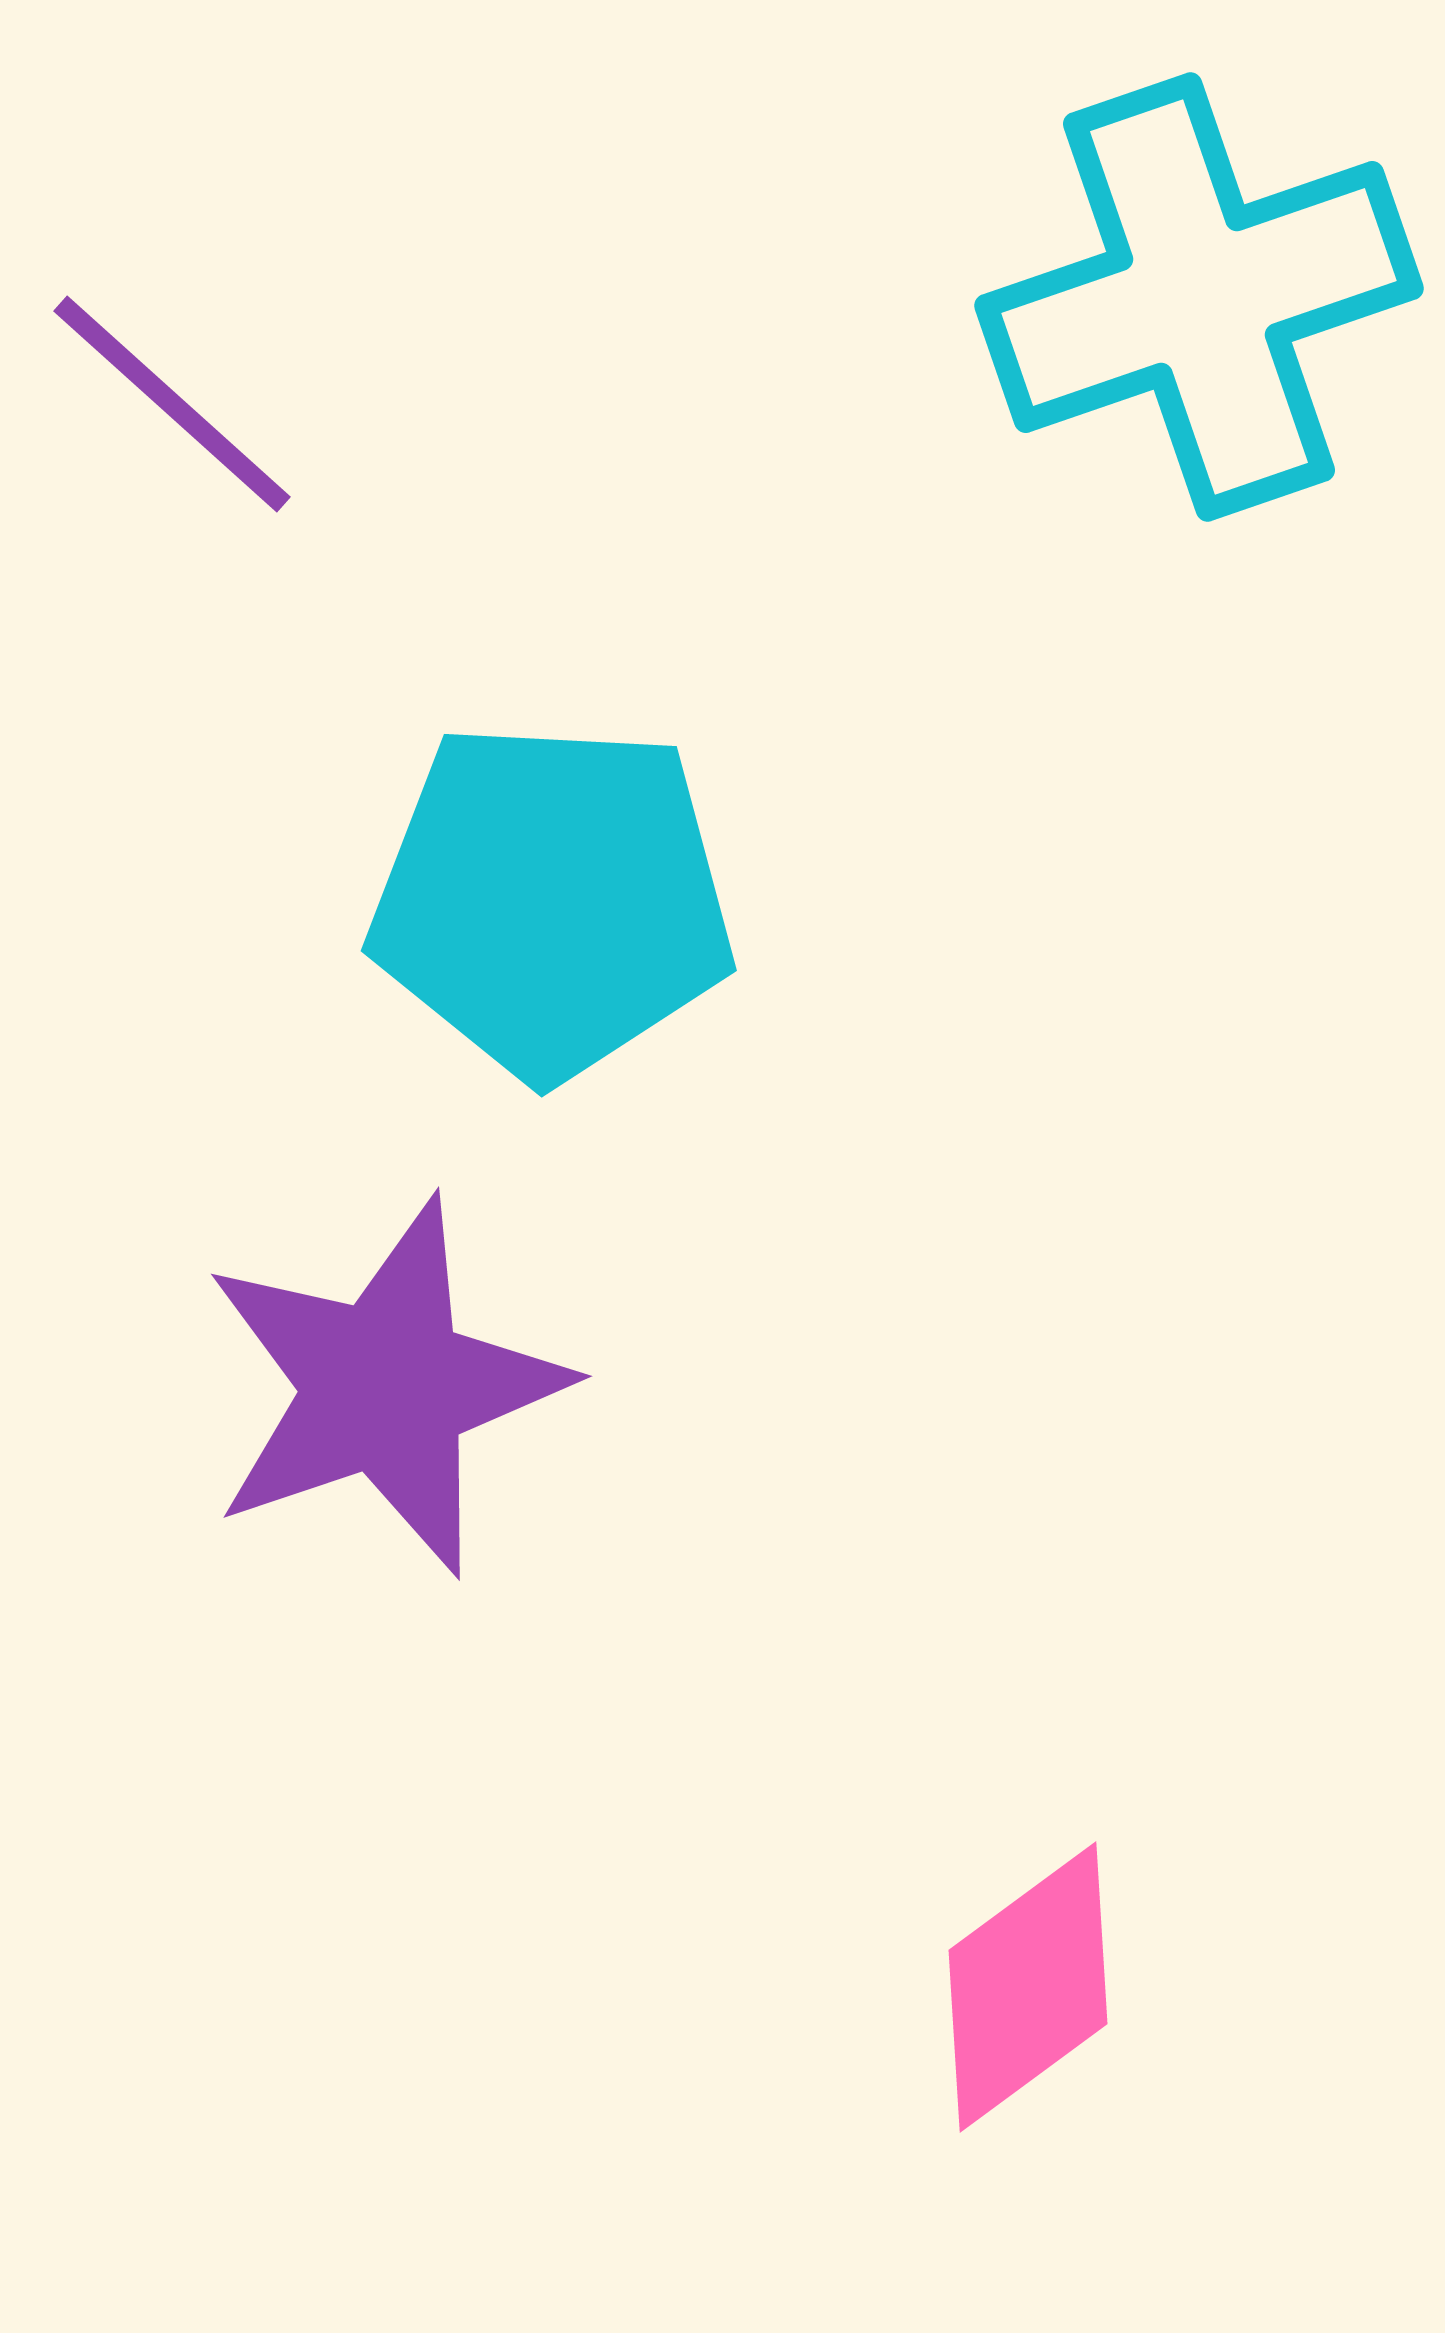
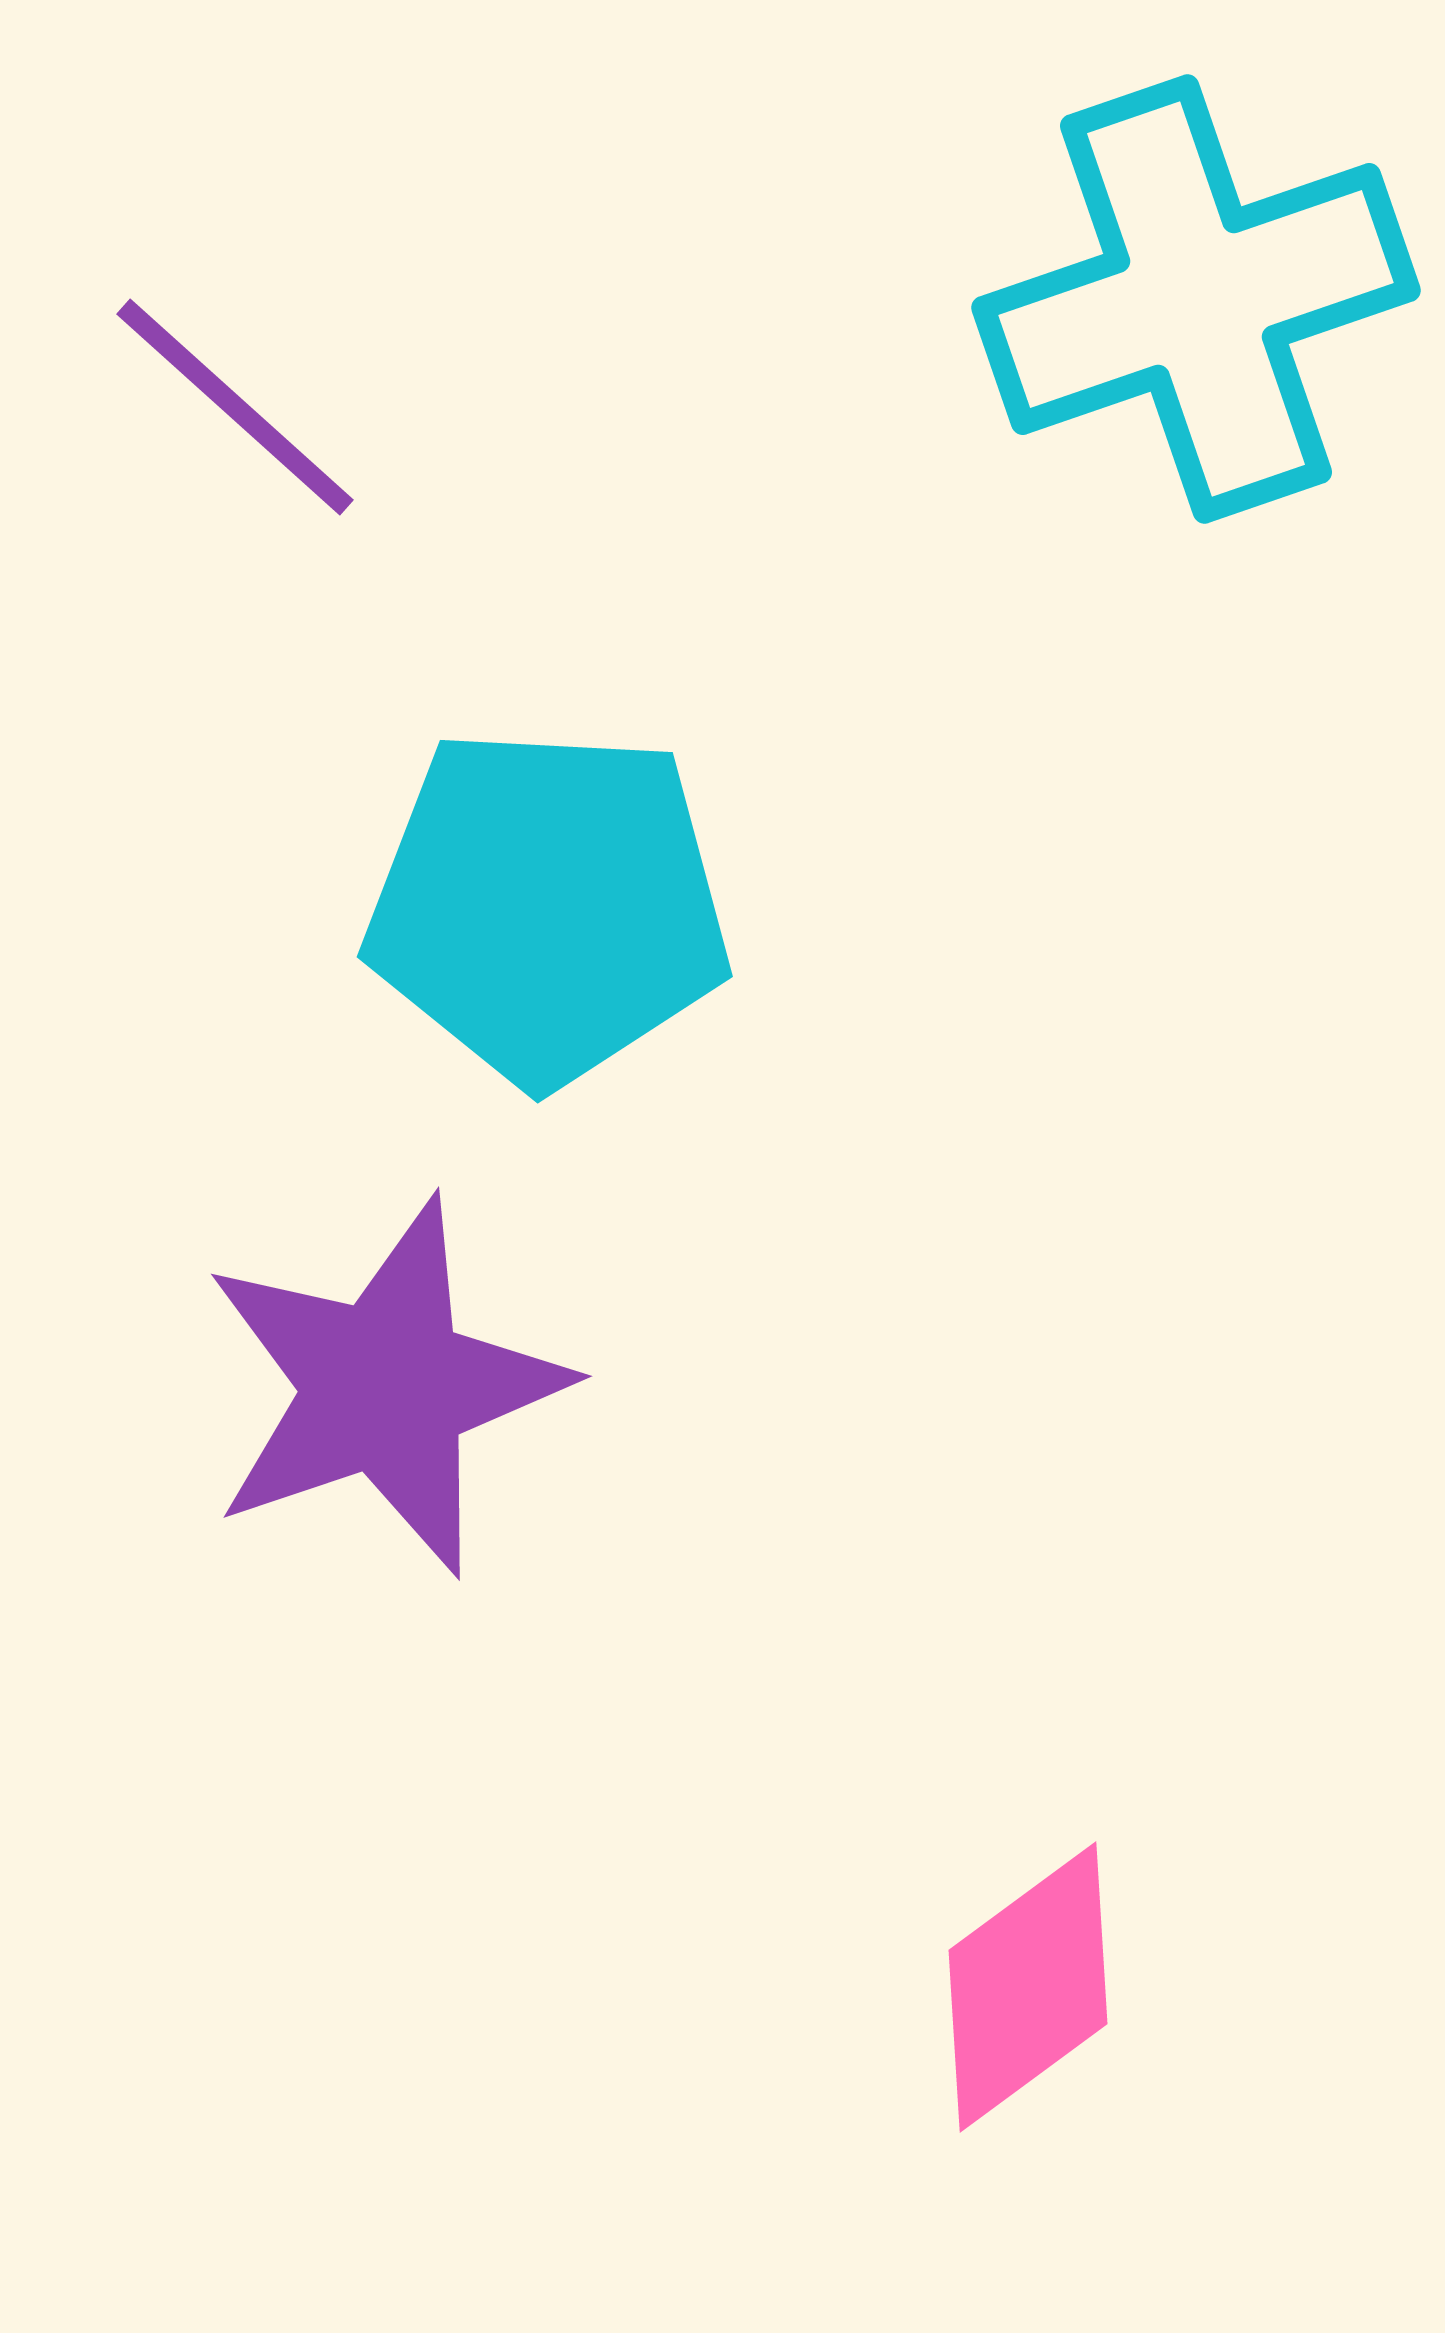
cyan cross: moved 3 px left, 2 px down
purple line: moved 63 px right, 3 px down
cyan pentagon: moved 4 px left, 6 px down
